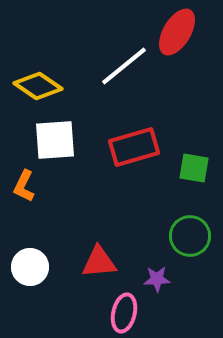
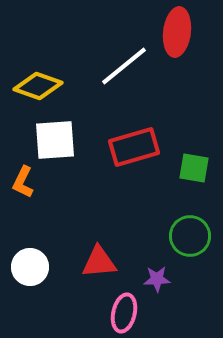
red ellipse: rotated 24 degrees counterclockwise
yellow diamond: rotated 15 degrees counterclockwise
orange L-shape: moved 1 px left, 4 px up
